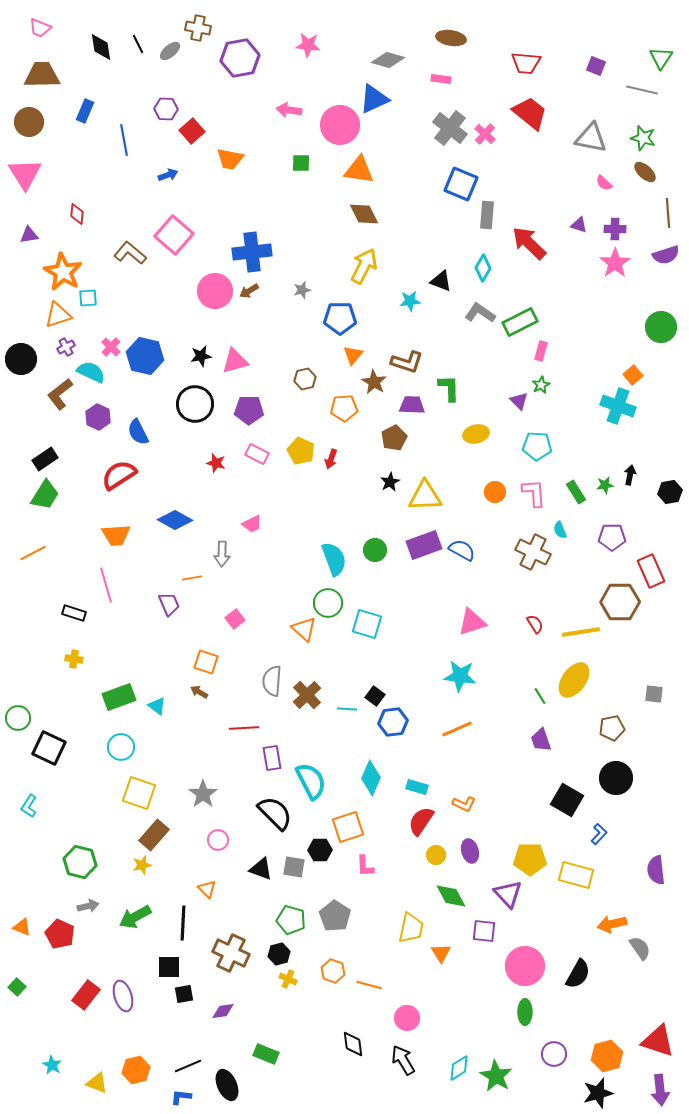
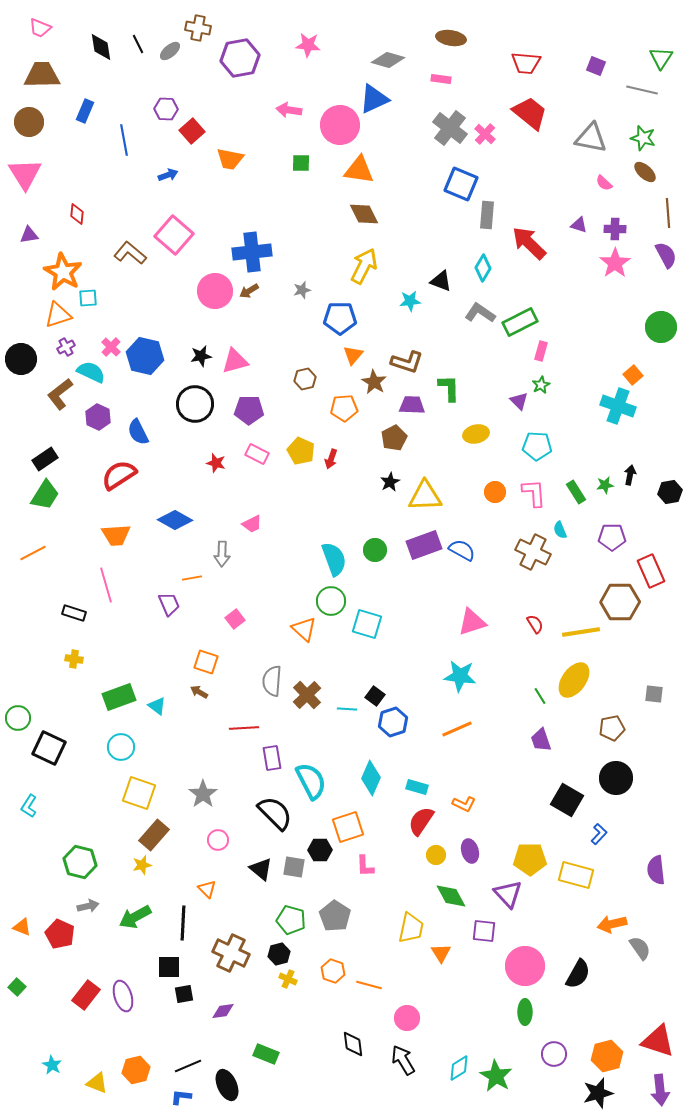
purple semicircle at (666, 255): rotated 100 degrees counterclockwise
green circle at (328, 603): moved 3 px right, 2 px up
blue hexagon at (393, 722): rotated 12 degrees counterclockwise
black triangle at (261, 869): rotated 20 degrees clockwise
